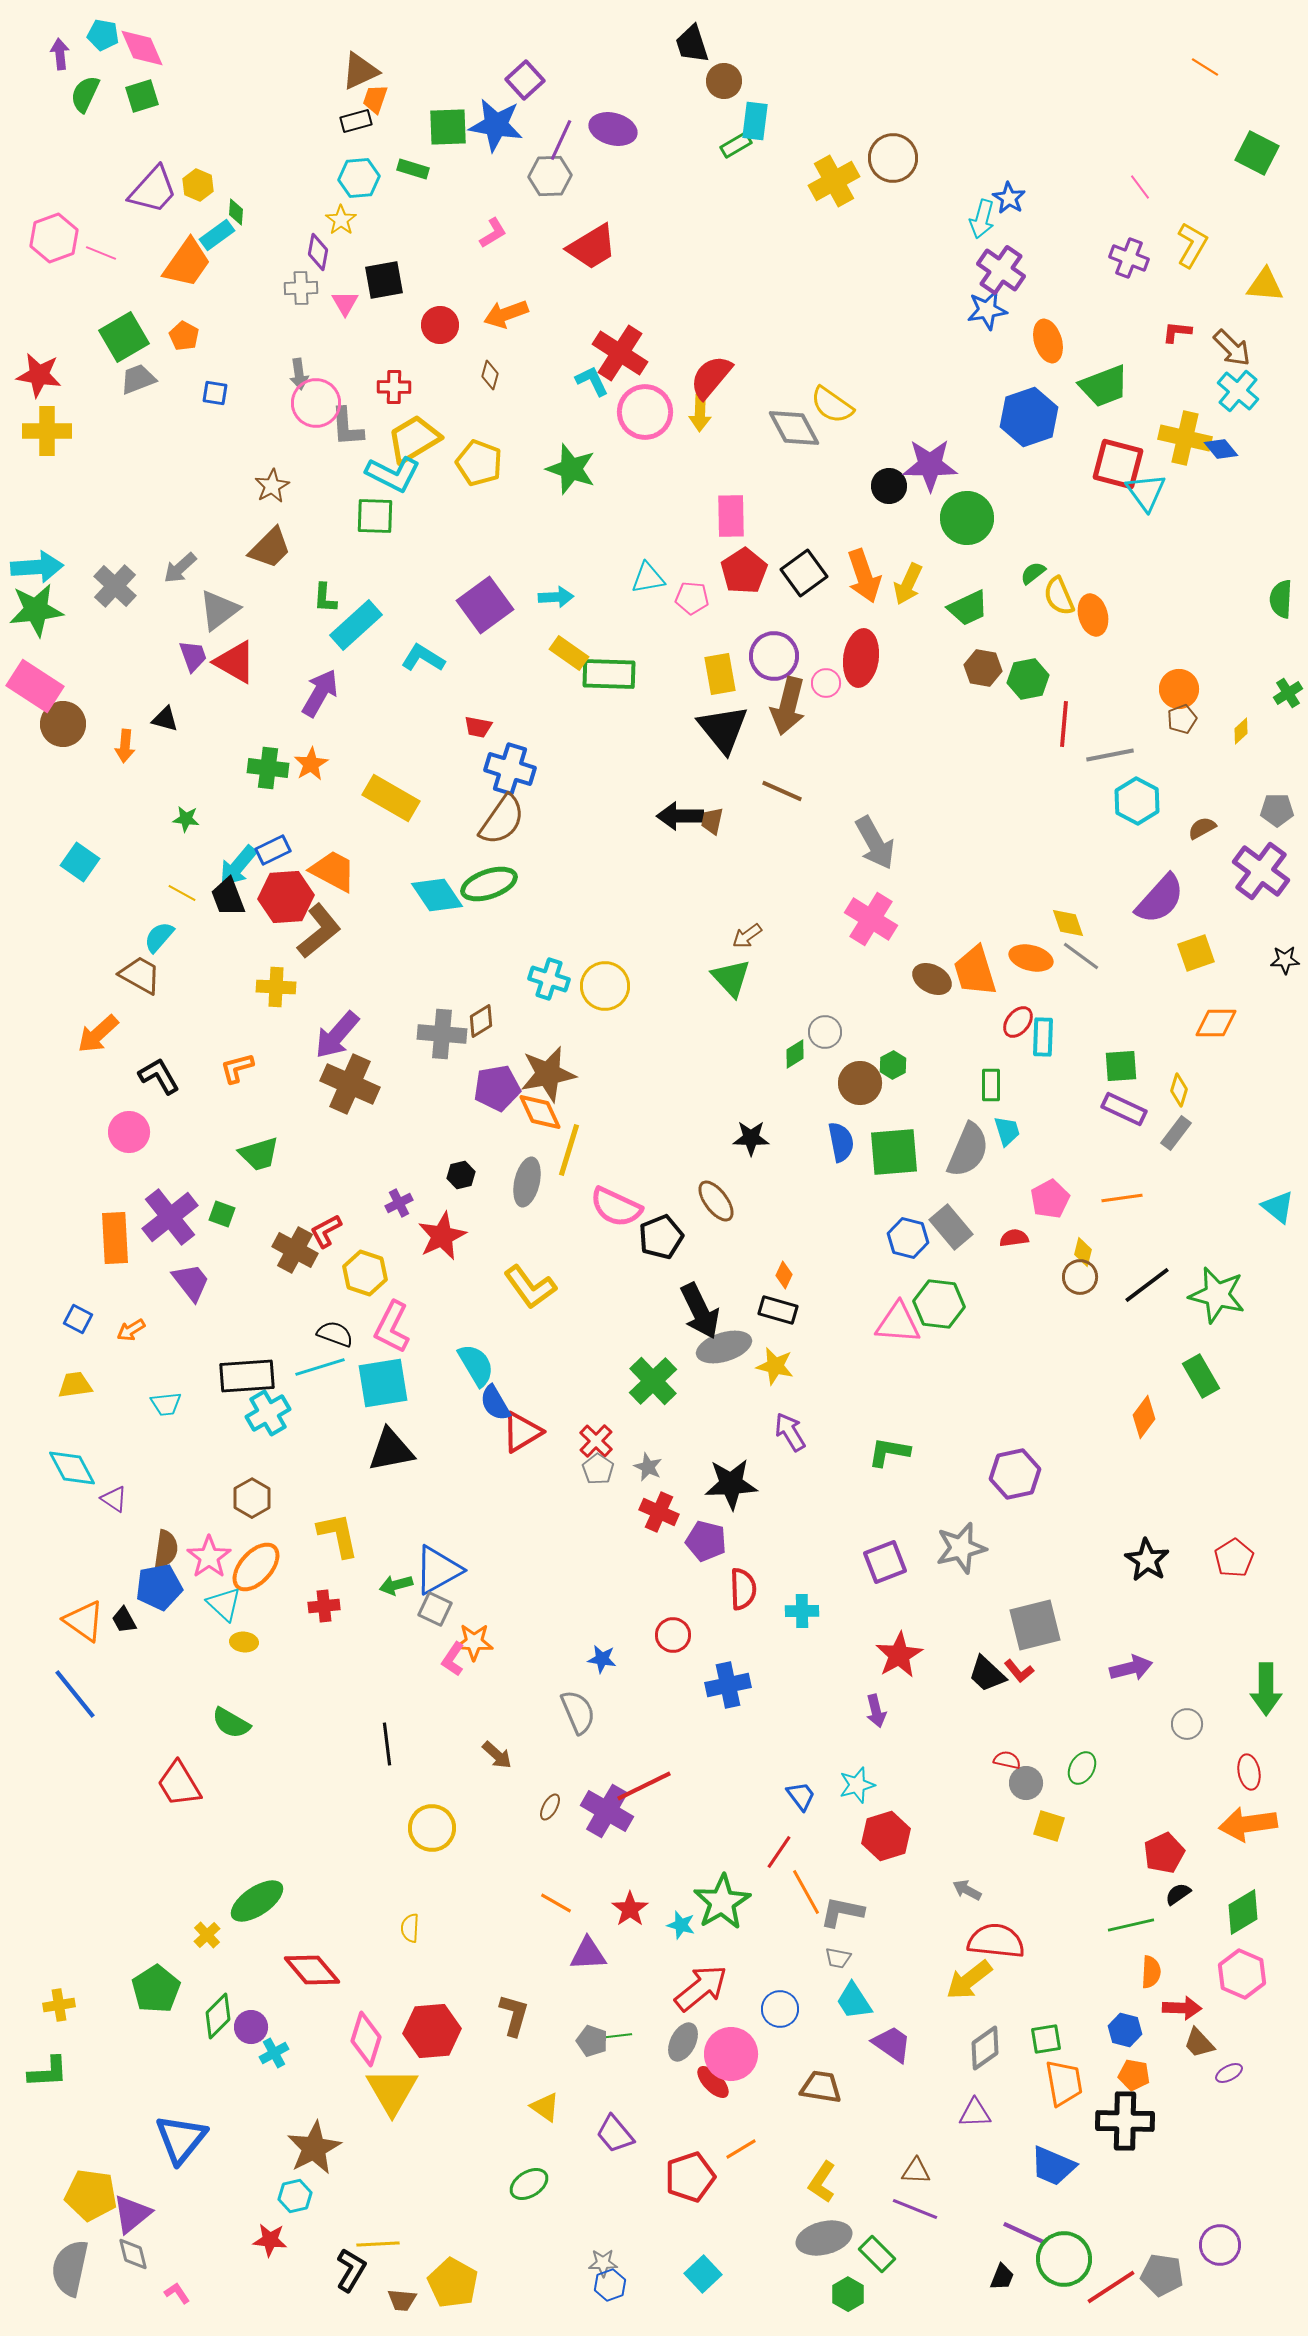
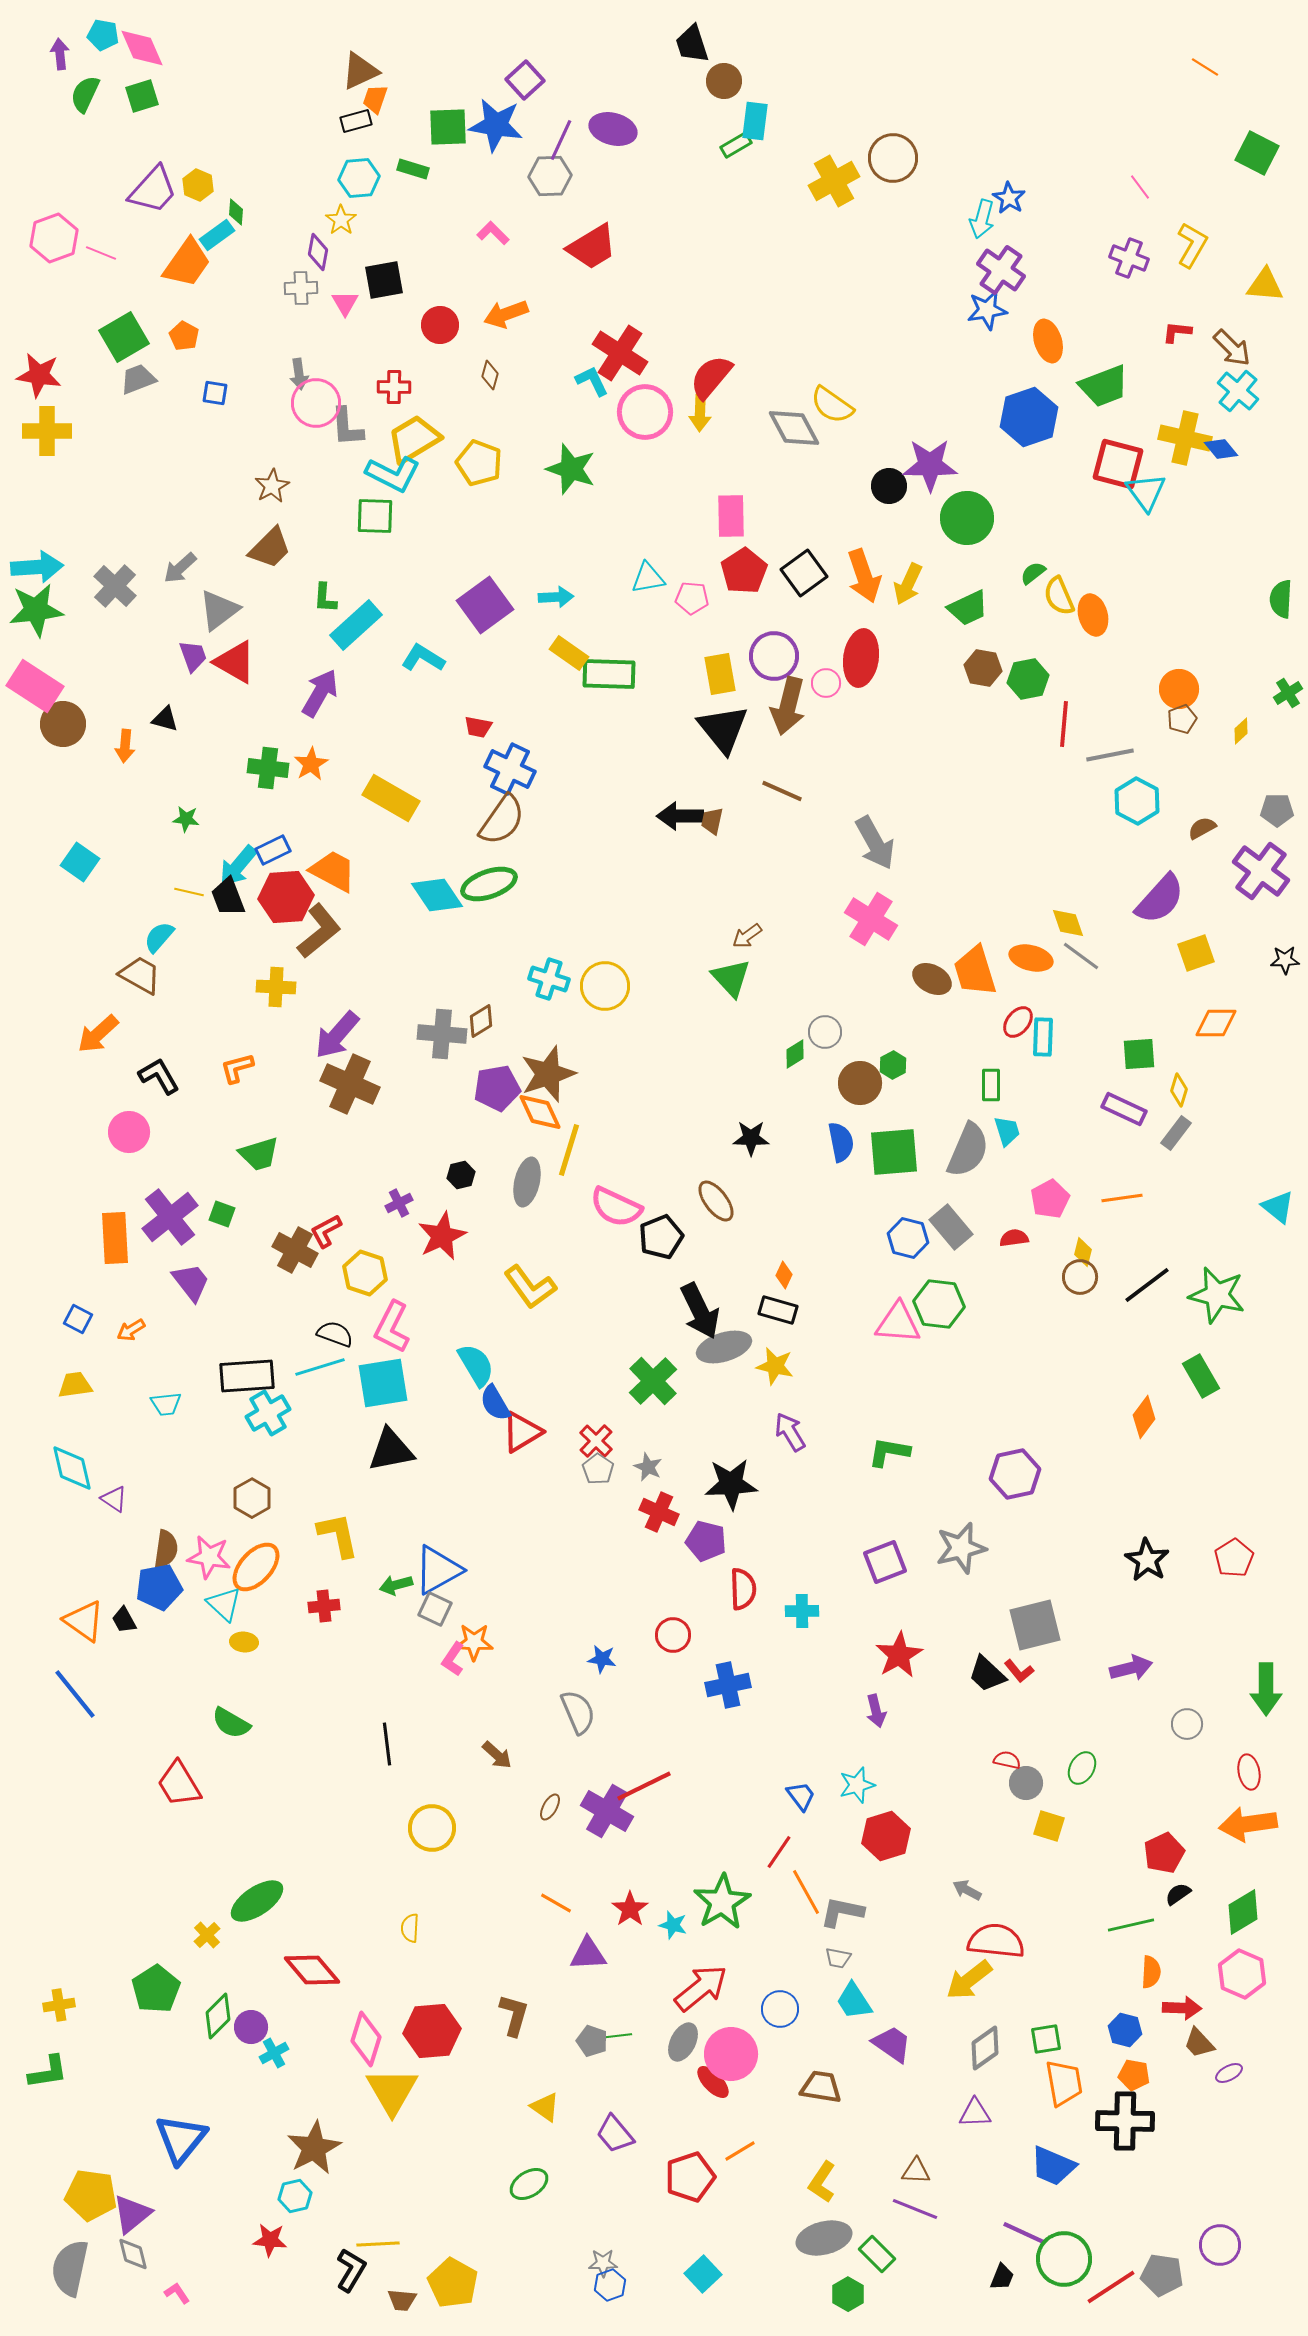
pink L-shape at (493, 233): rotated 104 degrees counterclockwise
blue cross at (510, 769): rotated 9 degrees clockwise
yellow line at (182, 893): moved 7 px right, 1 px up; rotated 16 degrees counterclockwise
green square at (1121, 1066): moved 18 px right, 12 px up
brown star at (548, 1074): rotated 8 degrees counterclockwise
cyan diamond at (72, 1468): rotated 15 degrees clockwise
pink star at (209, 1557): rotated 27 degrees counterclockwise
cyan star at (681, 1925): moved 8 px left
green L-shape at (48, 2072): rotated 6 degrees counterclockwise
orange line at (741, 2149): moved 1 px left, 2 px down
